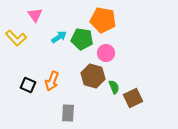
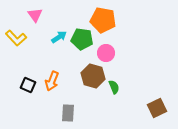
brown square: moved 24 px right, 10 px down
